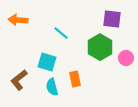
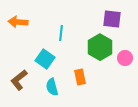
orange arrow: moved 2 px down
cyan line: rotated 56 degrees clockwise
pink circle: moved 1 px left
cyan square: moved 2 px left, 3 px up; rotated 18 degrees clockwise
orange rectangle: moved 5 px right, 2 px up
